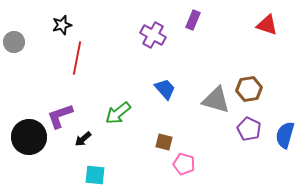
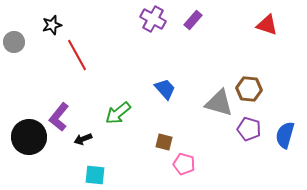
purple rectangle: rotated 18 degrees clockwise
black star: moved 10 px left
purple cross: moved 16 px up
red line: moved 3 px up; rotated 40 degrees counterclockwise
brown hexagon: rotated 15 degrees clockwise
gray triangle: moved 3 px right, 3 px down
purple L-shape: moved 1 px left, 1 px down; rotated 32 degrees counterclockwise
purple pentagon: rotated 10 degrees counterclockwise
black arrow: rotated 18 degrees clockwise
